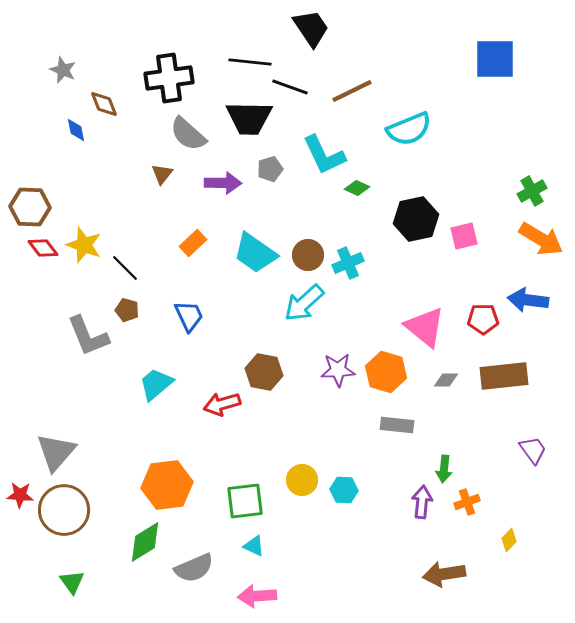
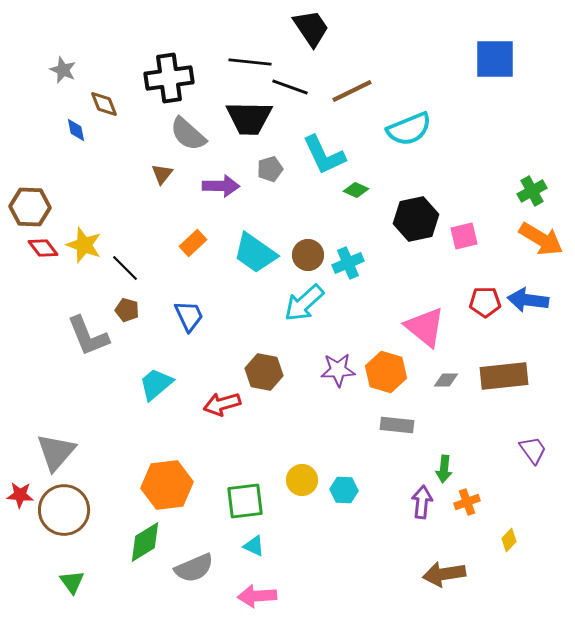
purple arrow at (223, 183): moved 2 px left, 3 px down
green diamond at (357, 188): moved 1 px left, 2 px down
red pentagon at (483, 319): moved 2 px right, 17 px up
